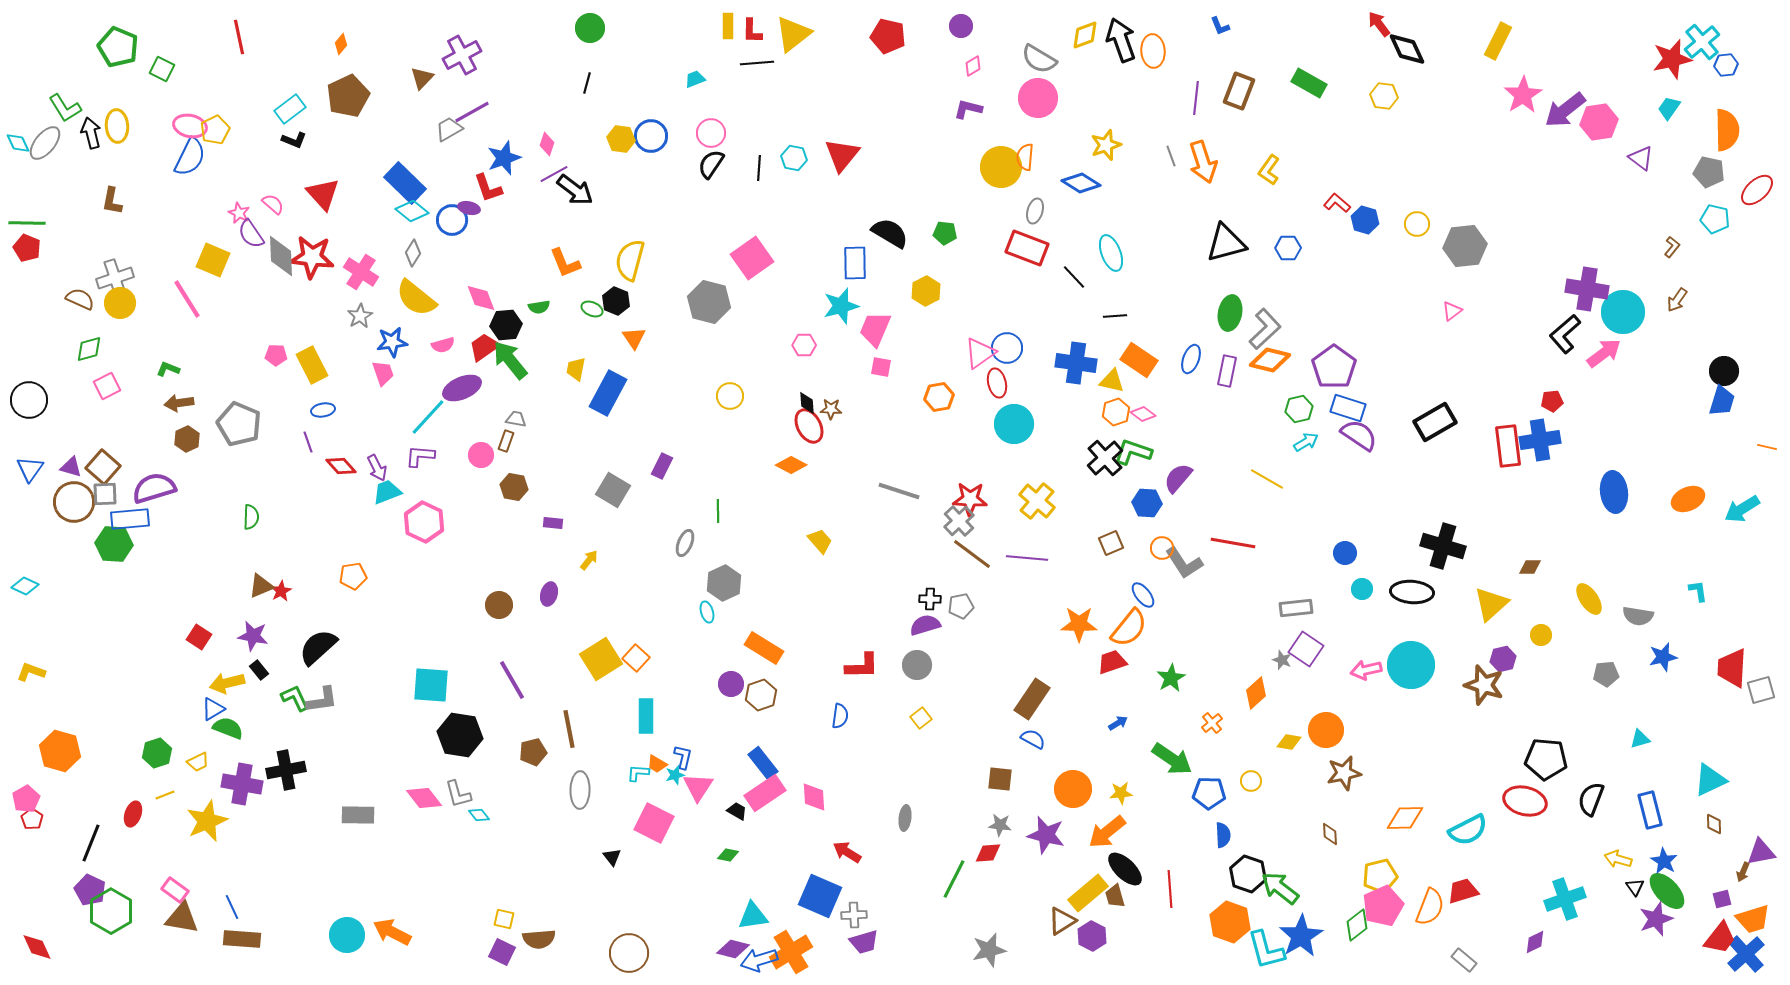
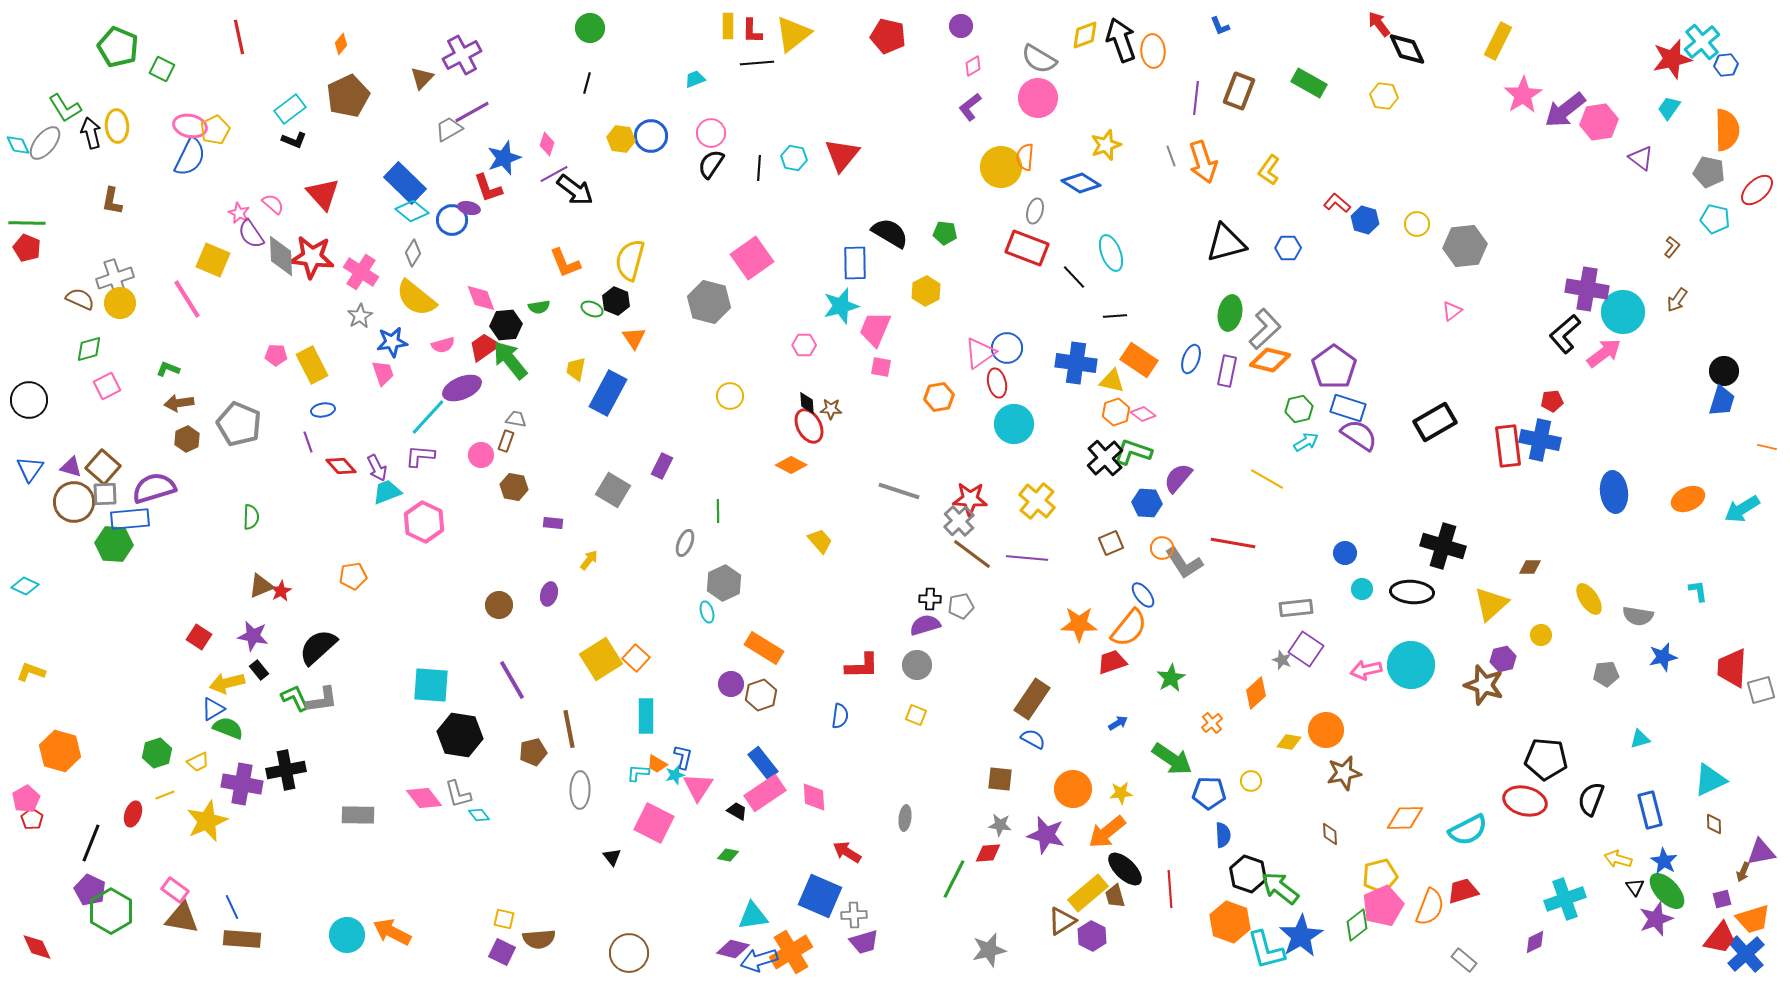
purple L-shape at (968, 109): moved 2 px right, 2 px up; rotated 52 degrees counterclockwise
cyan diamond at (18, 143): moved 2 px down
blue cross at (1540, 440): rotated 21 degrees clockwise
yellow square at (921, 718): moved 5 px left, 3 px up; rotated 30 degrees counterclockwise
